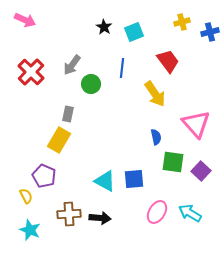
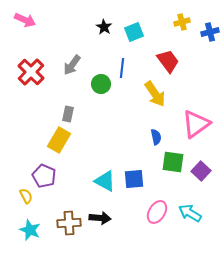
green circle: moved 10 px right
pink triangle: rotated 36 degrees clockwise
brown cross: moved 9 px down
